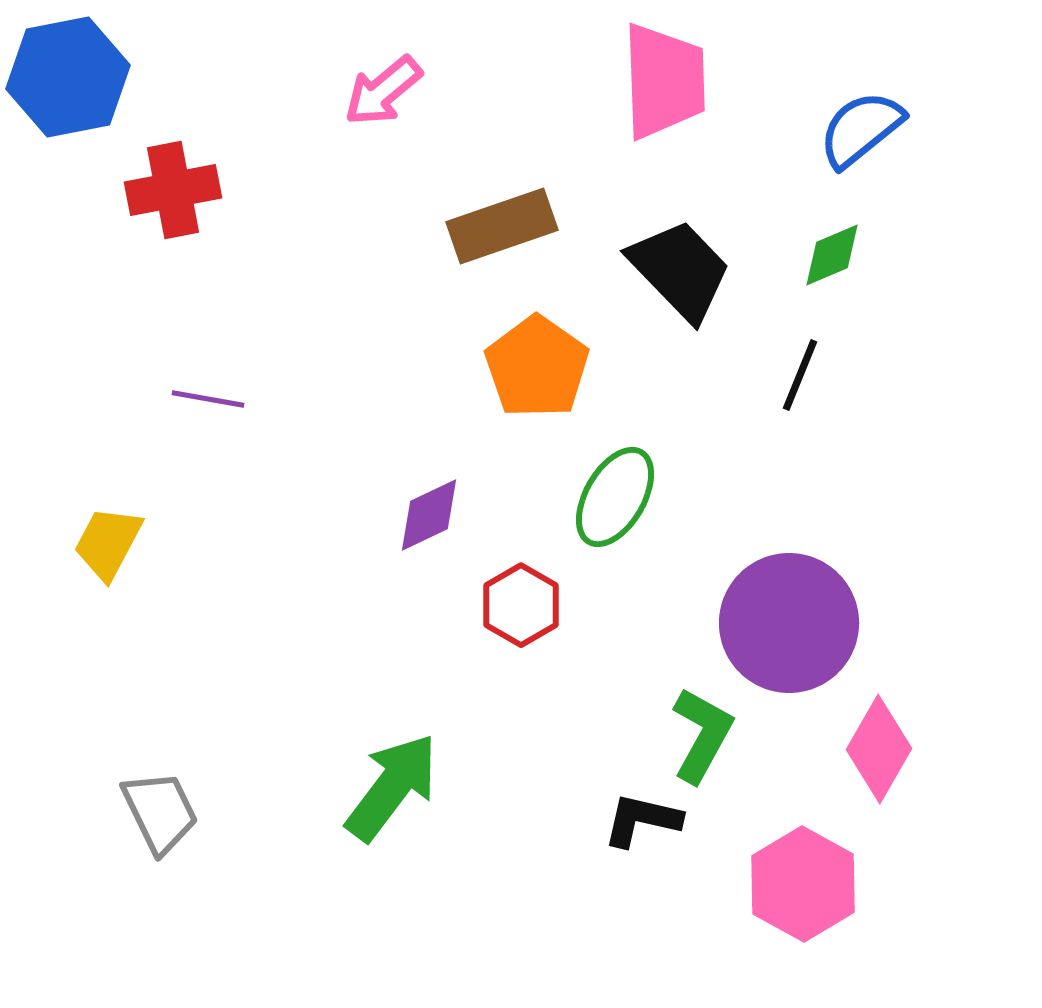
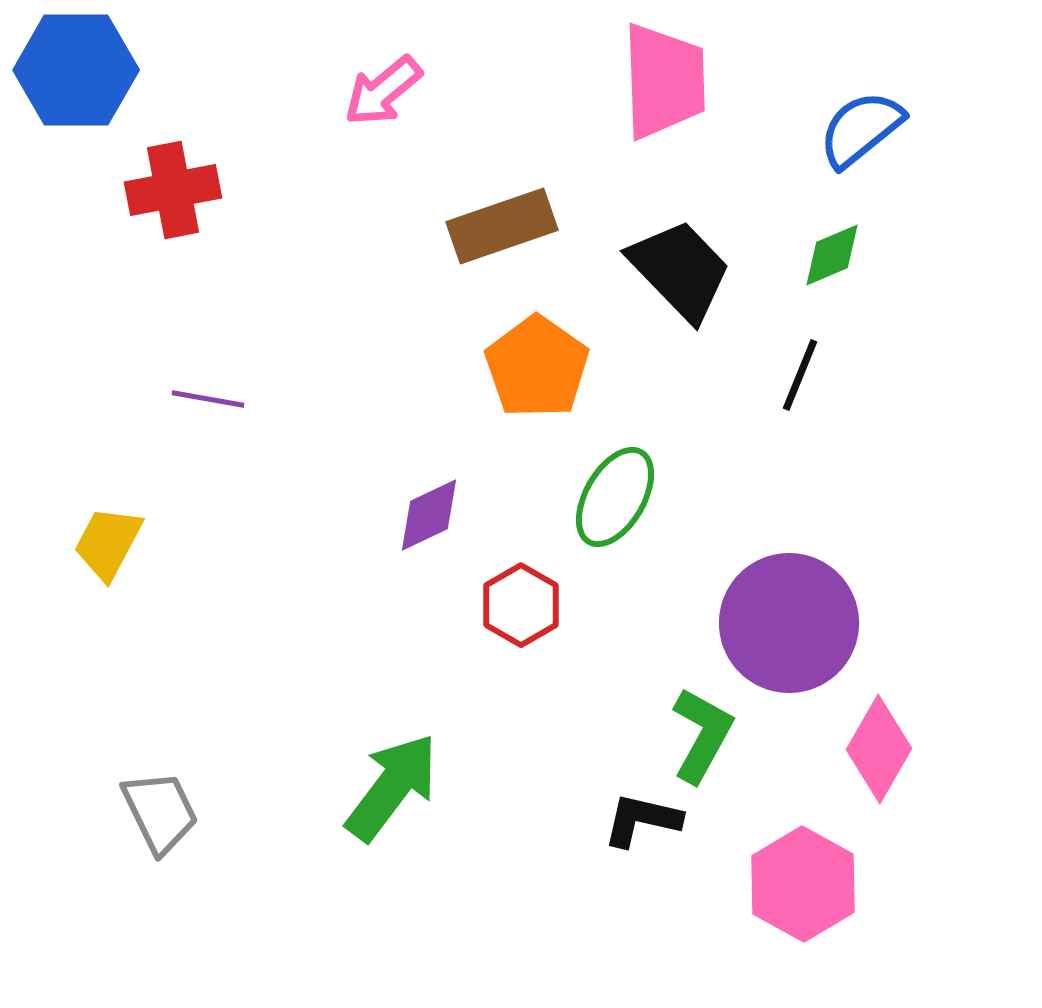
blue hexagon: moved 8 px right, 7 px up; rotated 11 degrees clockwise
